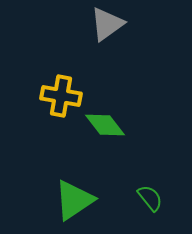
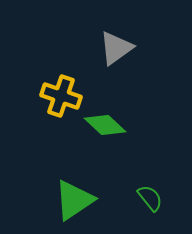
gray triangle: moved 9 px right, 24 px down
yellow cross: rotated 9 degrees clockwise
green diamond: rotated 9 degrees counterclockwise
